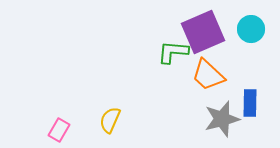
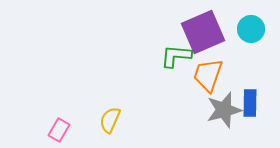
green L-shape: moved 3 px right, 4 px down
orange trapezoid: rotated 66 degrees clockwise
gray star: moved 2 px right, 9 px up
